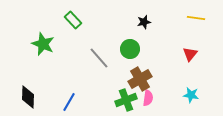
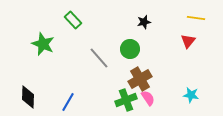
red triangle: moved 2 px left, 13 px up
pink semicircle: rotated 42 degrees counterclockwise
blue line: moved 1 px left
